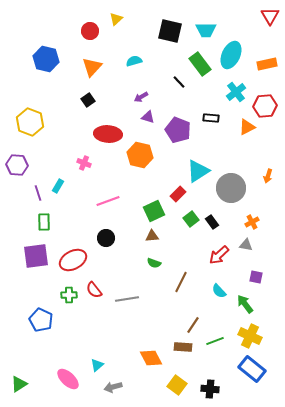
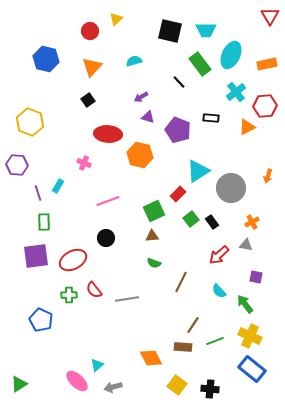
pink ellipse at (68, 379): moved 9 px right, 2 px down
